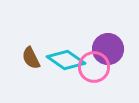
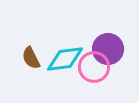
cyan diamond: moved 1 px left, 1 px up; rotated 42 degrees counterclockwise
